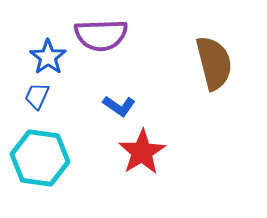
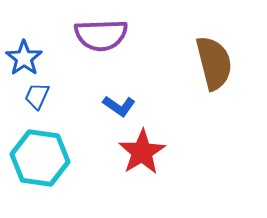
blue star: moved 24 px left, 1 px down
